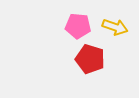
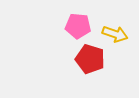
yellow arrow: moved 7 px down
